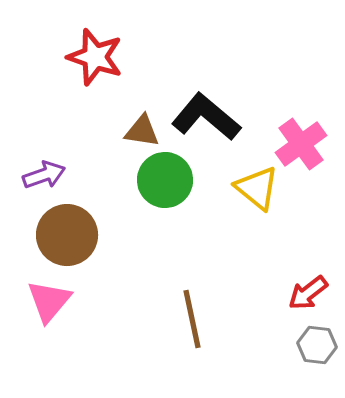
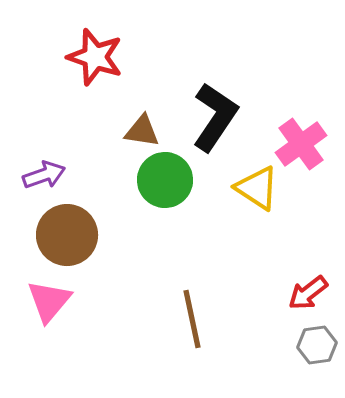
black L-shape: moved 9 px right; rotated 84 degrees clockwise
yellow triangle: rotated 6 degrees counterclockwise
gray hexagon: rotated 15 degrees counterclockwise
